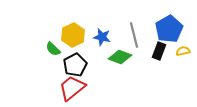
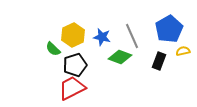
gray line: moved 2 px left, 1 px down; rotated 10 degrees counterclockwise
black rectangle: moved 10 px down
black pentagon: rotated 10 degrees clockwise
red trapezoid: rotated 12 degrees clockwise
